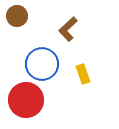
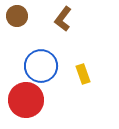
brown L-shape: moved 5 px left, 10 px up; rotated 10 degrees counterclockwise
blue circle: moved 1 px left, 2 px down
